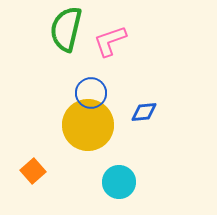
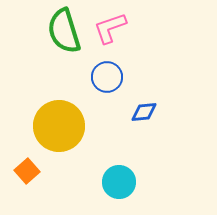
green semicircle: moved 2 px left, 2 px down; rotated 30 degrees counterclockwise
pink L-shape: moved 13 px up
blue circle: moved 16 px right, 16 px up
yellow circle: moved 29 px left, 1 px down
orange square: moved 6 px left
